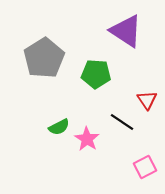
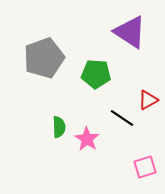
purple triangle: moved 4 px right, 1 px down
gray pentagon: rotated 12 degrees clockwise
red triangle: moved 1 px right; rotated 35 degrees clockwise
black line: moved 4 px up
green semicircle: rotated 65 degrees counterclockwise
pink square: rotated 10 degrees clockwise
